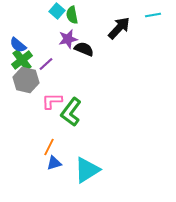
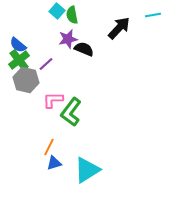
green cross: moved 3 px left
pink L-shape: moved 1 px right, 1 px up
